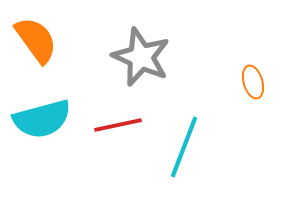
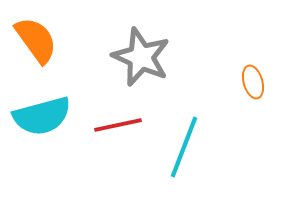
cyan semicircle: moved 3 px up
